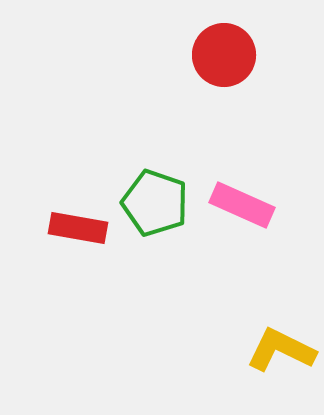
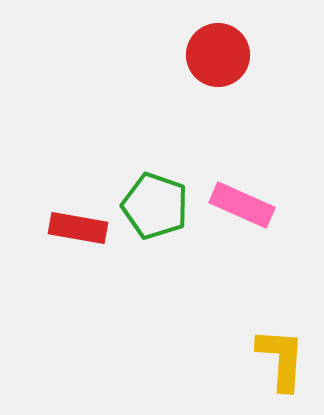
red circle: moved 6 px left
green pentagon: moved 3 px down
yellow L-shape: moved 9 px down; rotated 68 degrees clockwise
